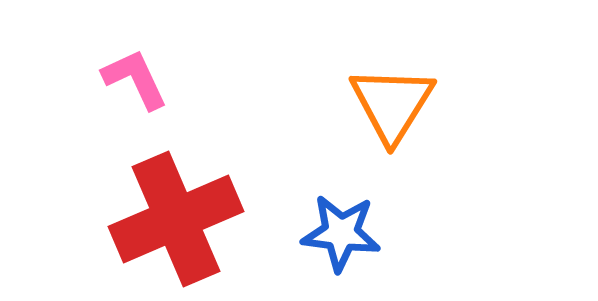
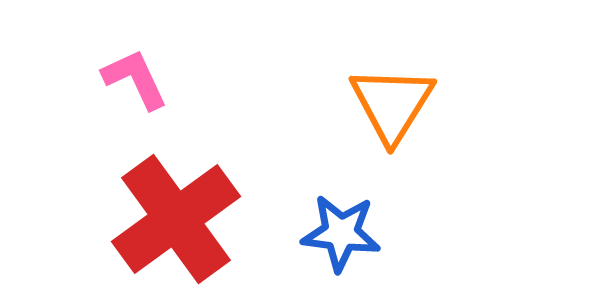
red cross: rotated 13 degrees counterclockwise
